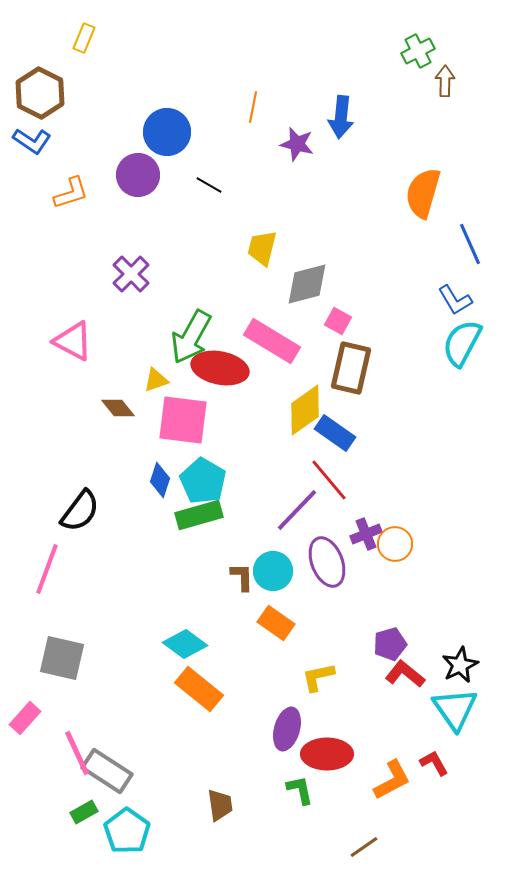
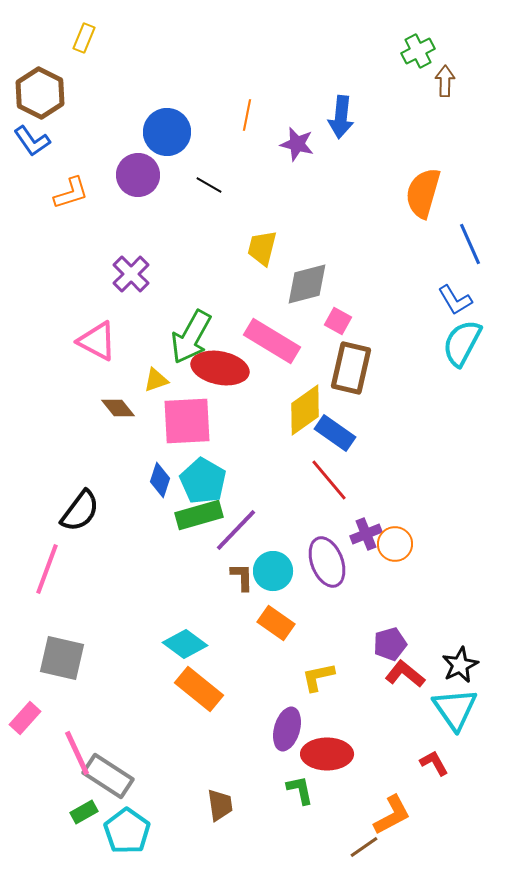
orange line at (253, 107): moved 6 px left, 8 px down
blue L-shape at (32, 141): rotated 21 degrees clockwise
pink triangle at (73, 341): moved 24 px right
pink square at (183, 420): moved 4 px right, 1 px down; rotated 10 degrees counterclockwise
purple line at (297, 510): moved 61 px left, 20 px down
gray rectangle at (107, 771): moved 1 px right, 5 px down
orange L-shape at (392, 780): moved 35 px down
